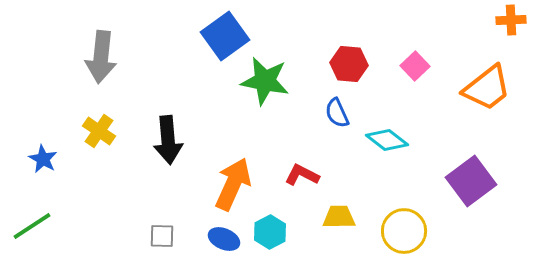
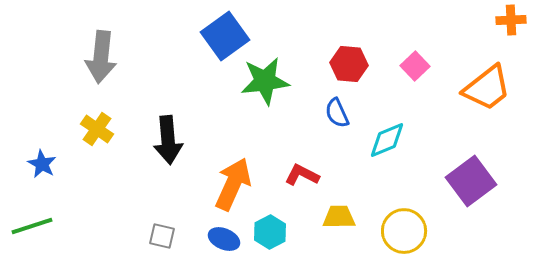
green star: rotated 18 degrees counterclockwise
yellow cross: moved 2 px left, 2 px up
cyan diamond: rotated 60 degrees counterclockwise
blue star: moved 1 px left, 5 px down
green line: rotated 15 degrees clockwise
gray square: rotated 12 degrees clockwise
